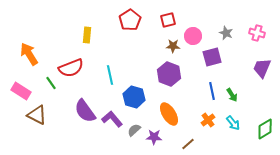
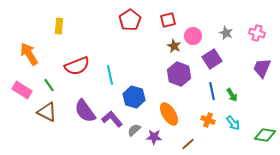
yellow rectangle: moved 28 px left, 9 px up
brown star: moved 1 px right; rotated 24 degrees clockwise
purple square: moved 2 px down; rotated 18 degrees counterclockwise
red semicircle: moved 6 px right, 2 px up
purple hexagon: moved 10 px right
green line: moved 2 px left, 2 px down
pink rectangle: moved 1 px right, 1 px up
brown triangle: moved 10 px right, 3 px up
orange cross: rotated 32 degrees counterclockwise
green diamond: moved 6 px down; rotated 40 degrees clockwise
